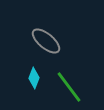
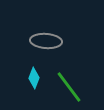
gray ellipse: rotated 36 degrees counterclockwise
